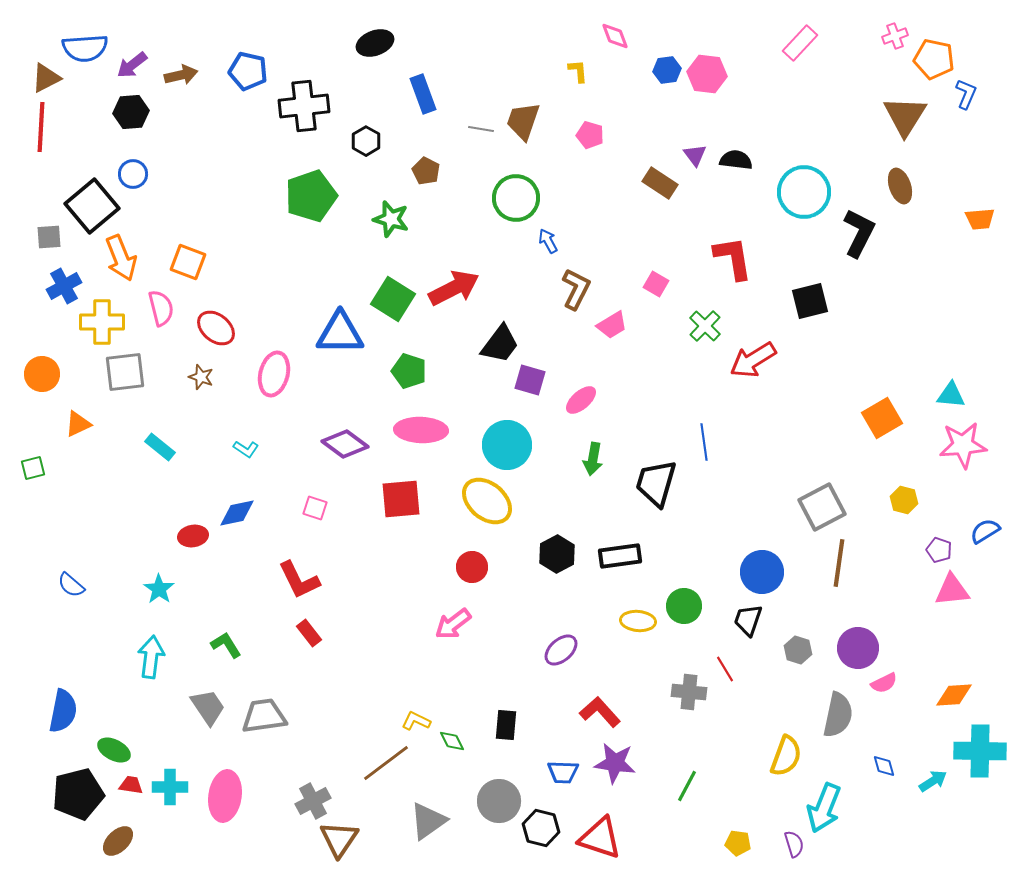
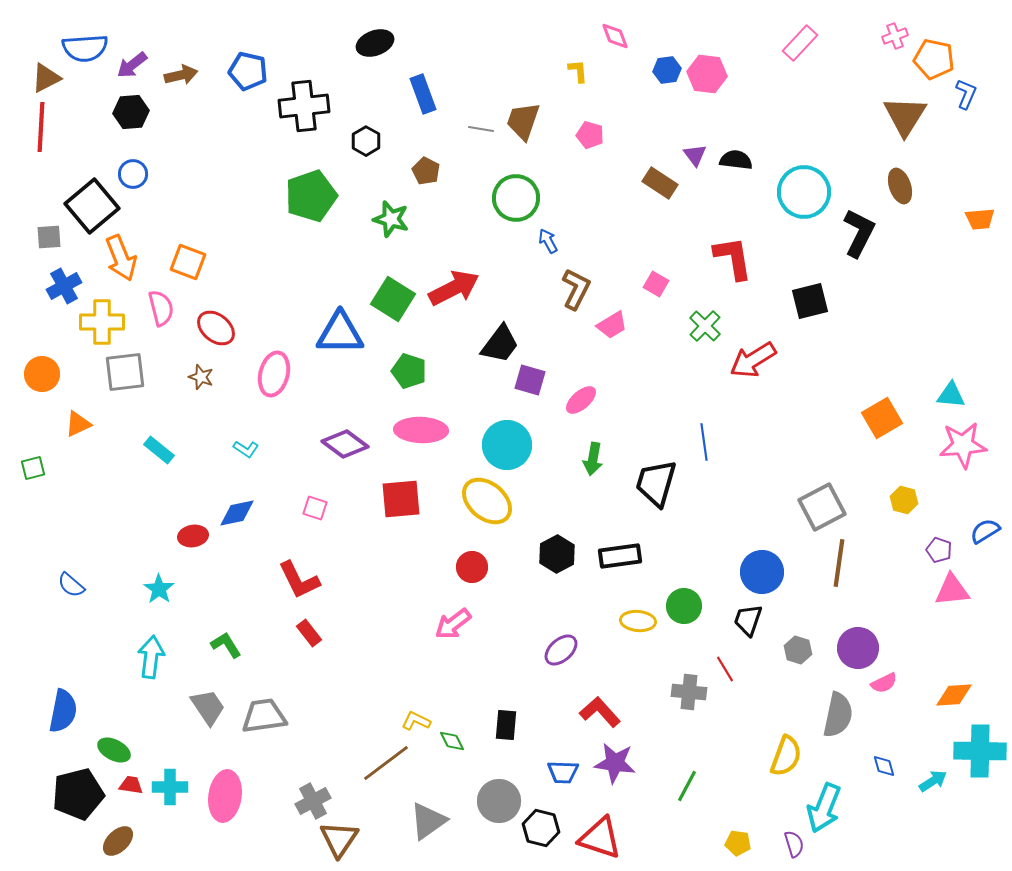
cyan rectangle at (160, 447): moved 1 px left, 3 px down
